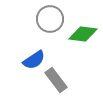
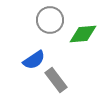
gray circle: moved 1 px down
green diamond: rotated 12 degrees counterclockwise
